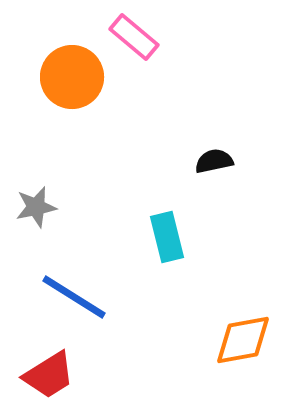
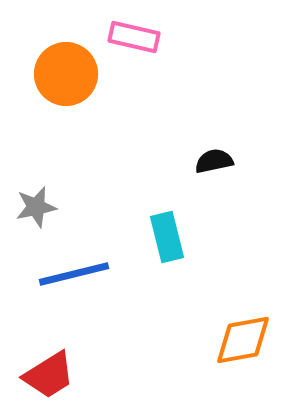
pink rectangle: rotated 27 degrees counterclockwise
orange circle: moved 6 px left, 3 px up
blue line: moved 23 px up; rotated 46 degrees counterclockwise
